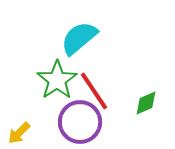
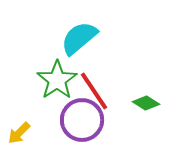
green diamond: rotated 56 degrees clockwise
purple circle: moved 2 px right, 2 px up
